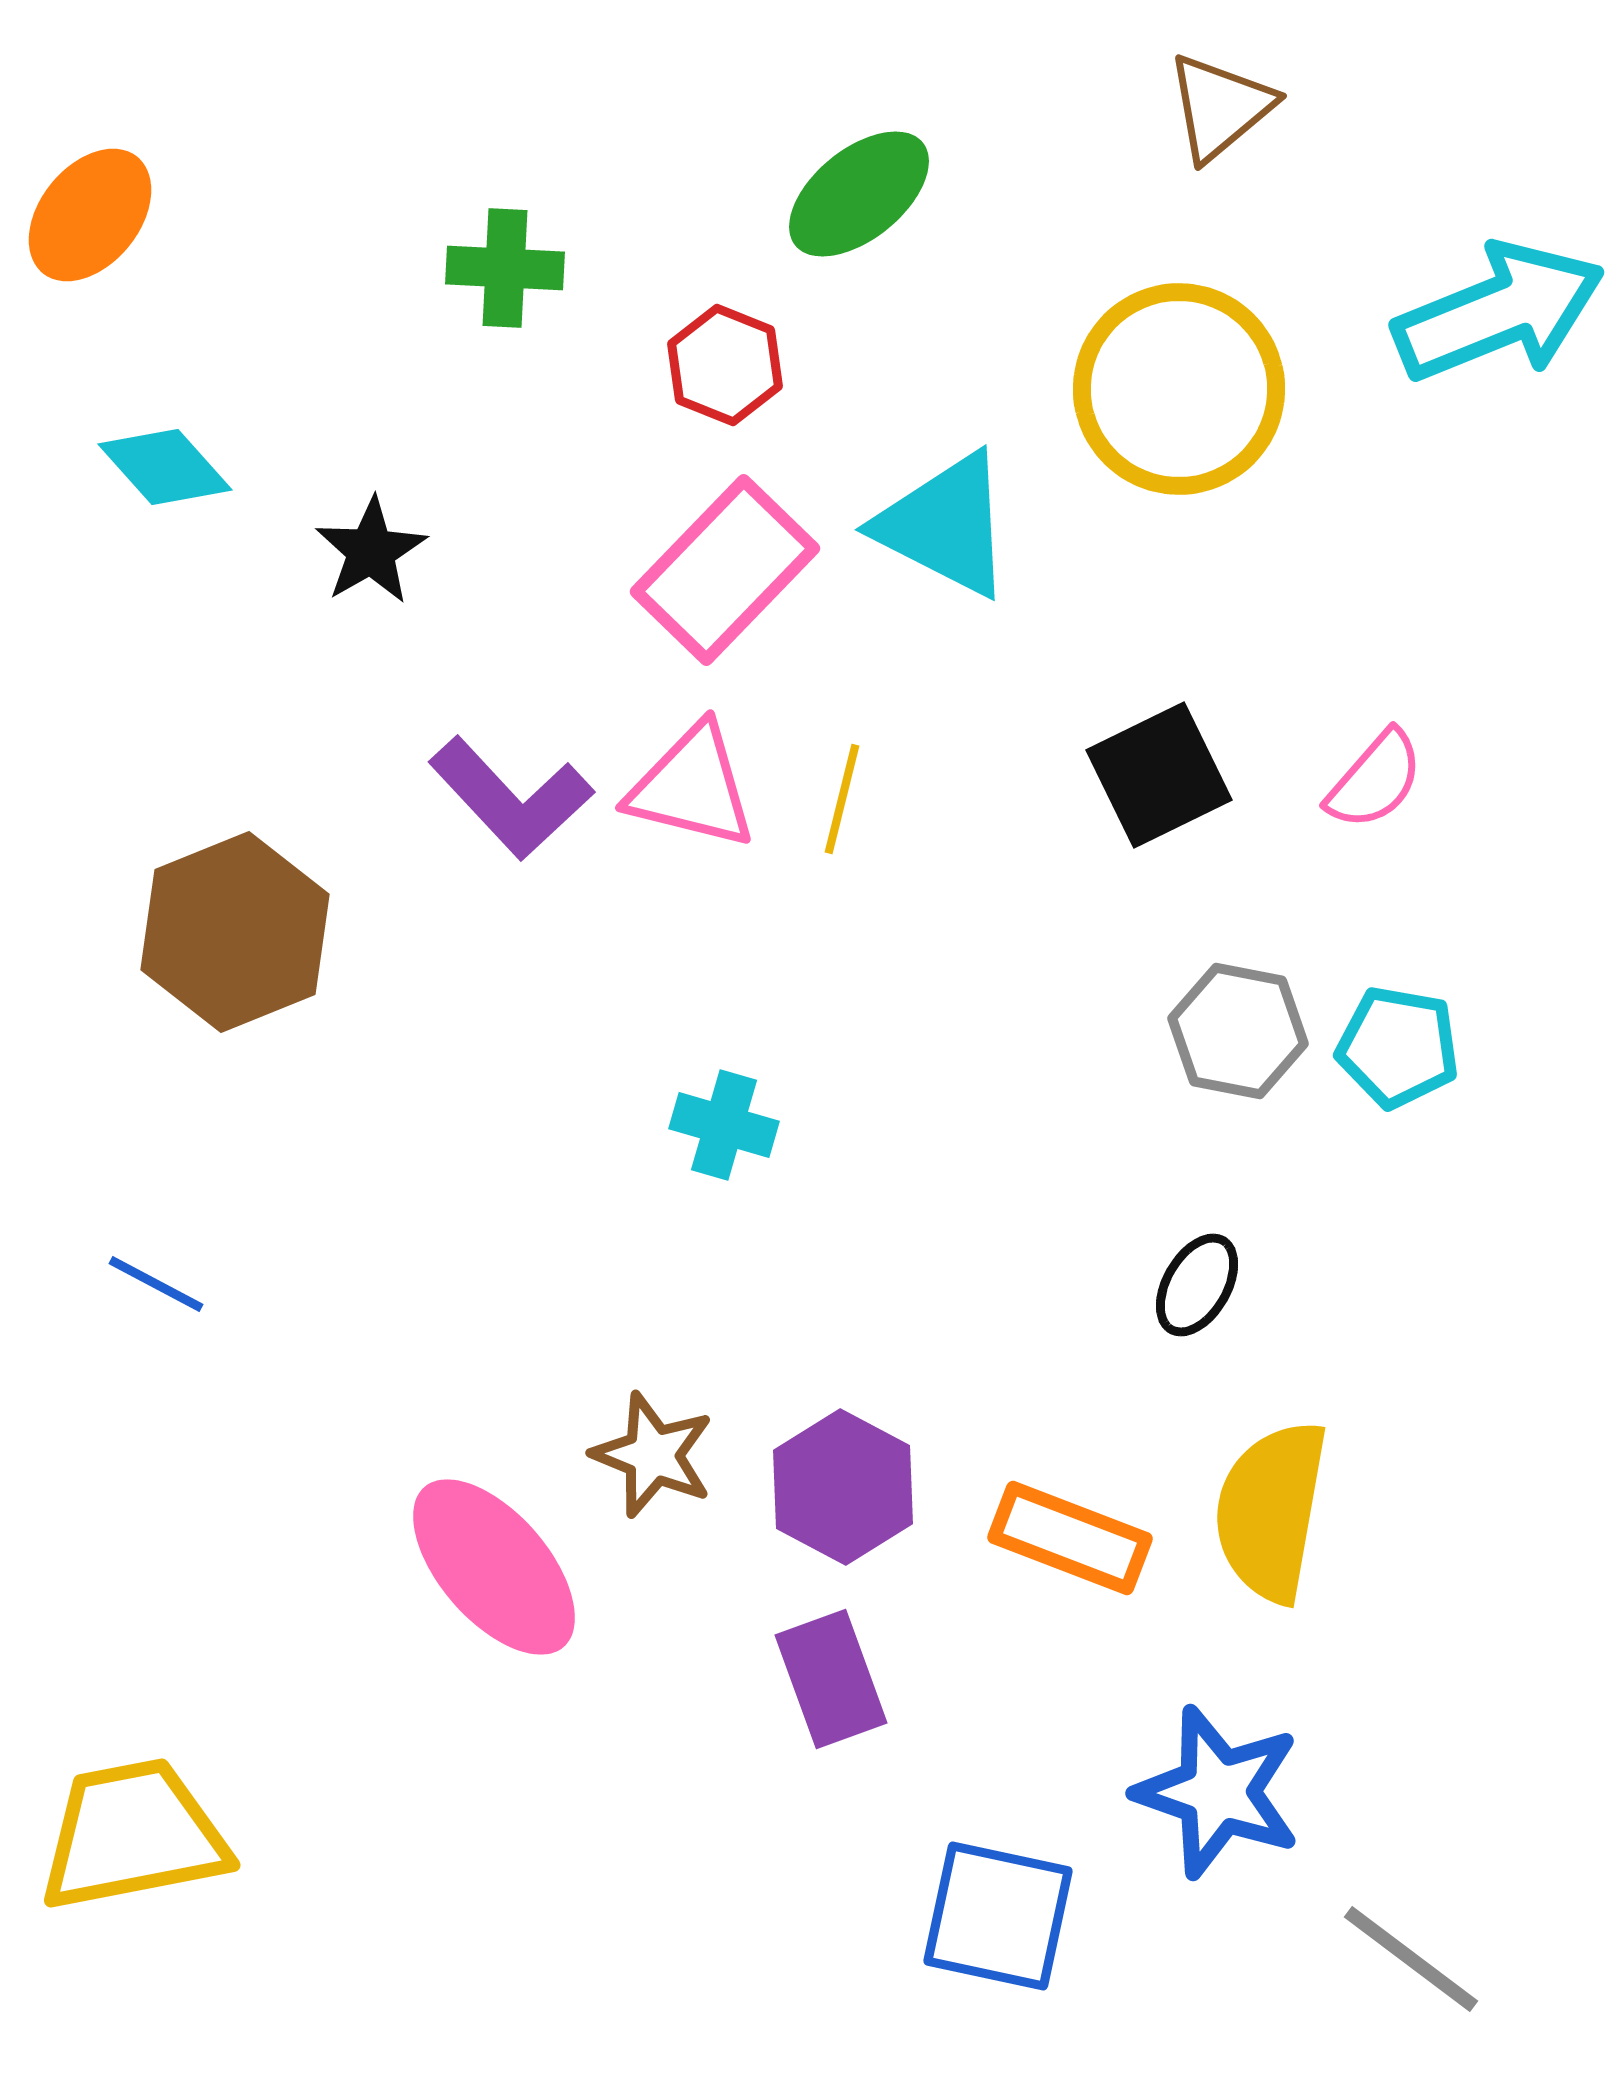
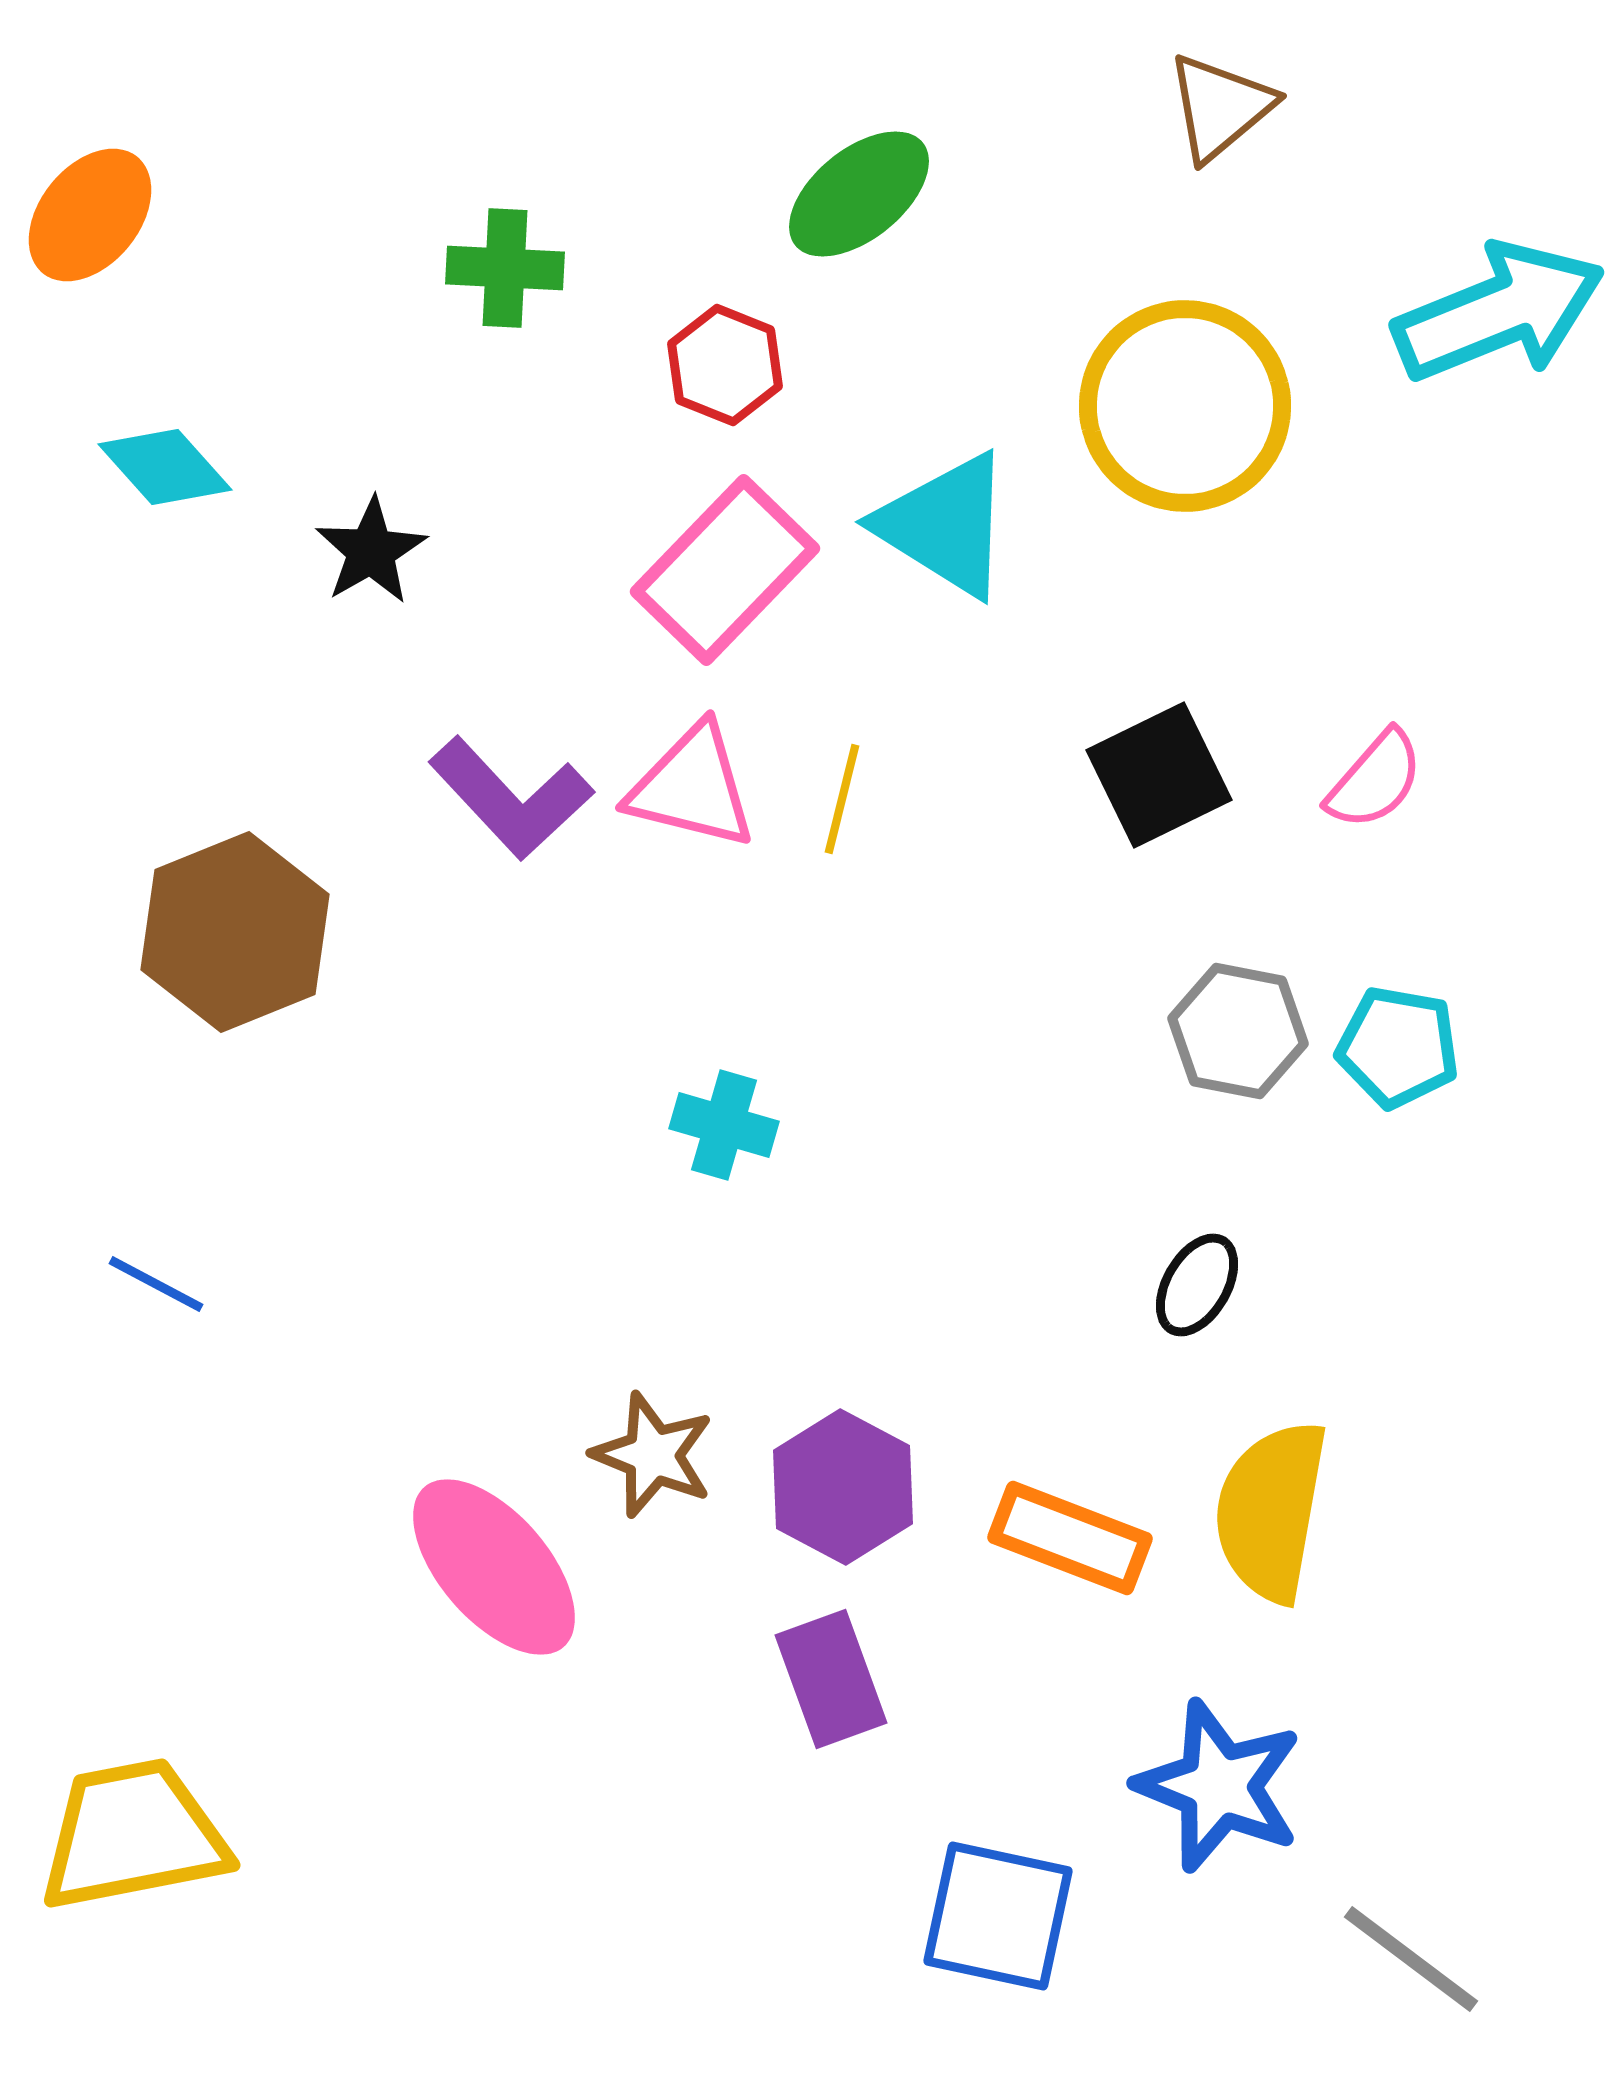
yellow circle: moved 6 px right, 17 px down
cyan triangle: rotated 5 degrees clockwise
blue star: moved 1 px right, 6 px up; rotated 3 degrees clockwise
